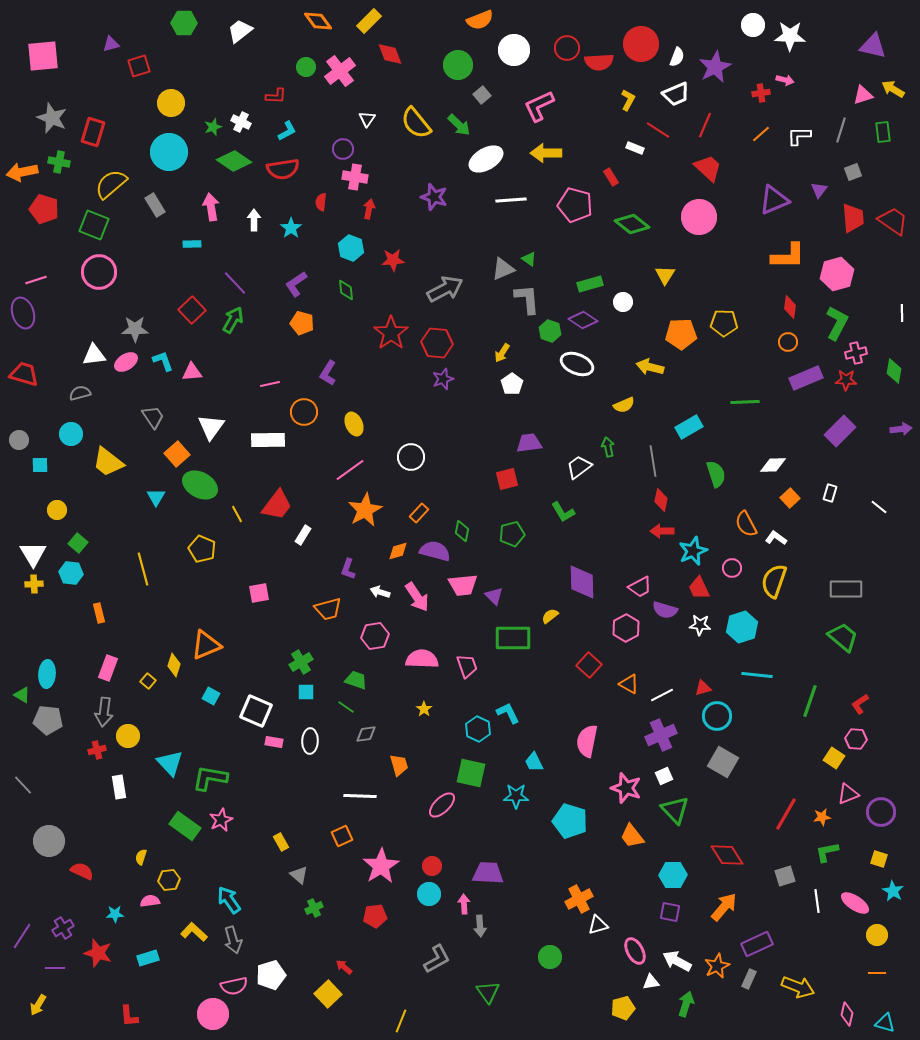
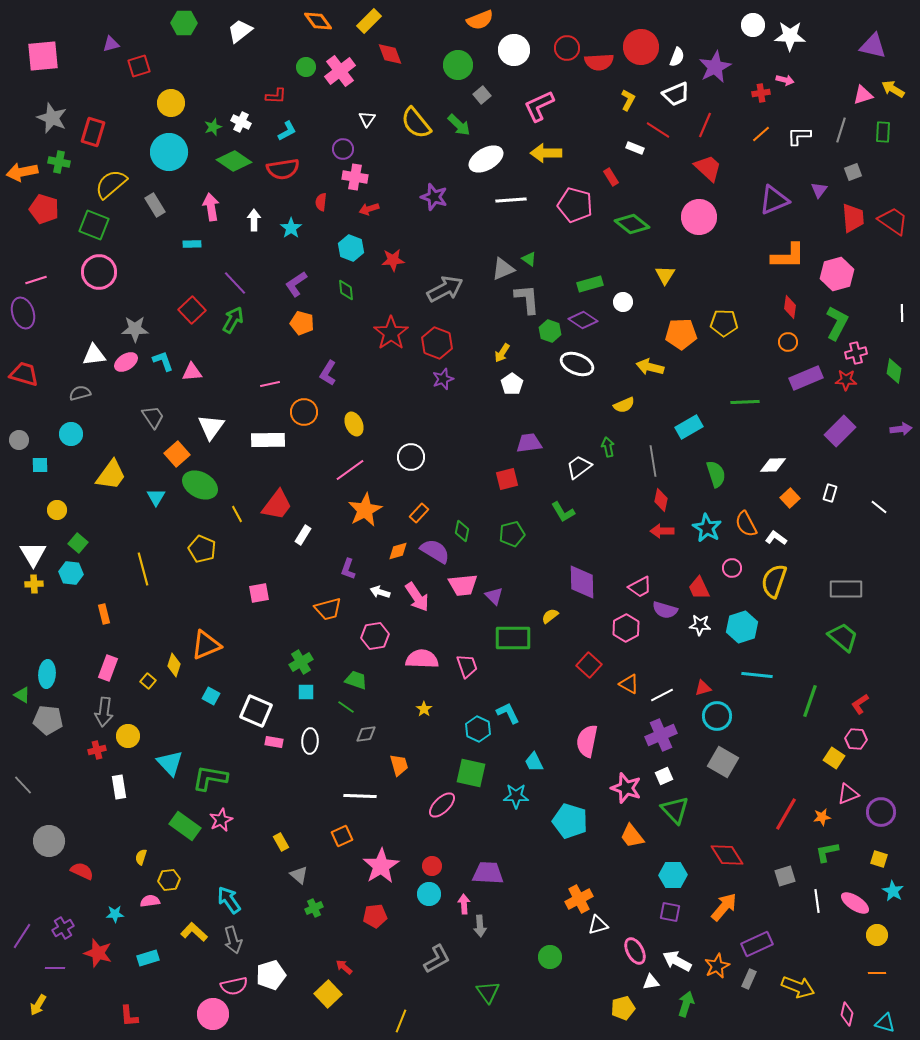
red circle at (641, 44): moved 3 px down
green rectangle at (883, 132): rotated 10 degrees clockwise
red arrow at (369, 209): rotated 120 degrees counterclockwise
red hexagon at (437, 343): rotated 16 degrees clockwise
yellow trapezoid at (108, 462): moved 3 px right, 13 px down; rotated 92 degrees counterclockwise
purple semicircle at (435, 551): rotated 16 degrees clockwise
cyan star at (693, 551): moved 14 px right, 23 px up; rotated 20 degrees counterclockwise
orange rectangle at (99, 613): moved 5 px right, 1 px down
